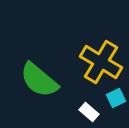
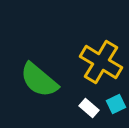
cyan square: moved 6 px down
white rectangle: moved 4 px up
